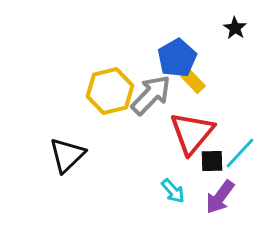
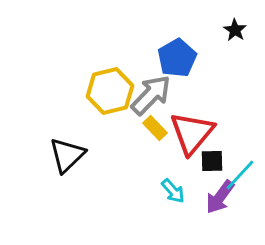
black star: moved 2 px down
yellow rectangle: moved 38 px left, 47 px down
cyan line: moved 22 px down
